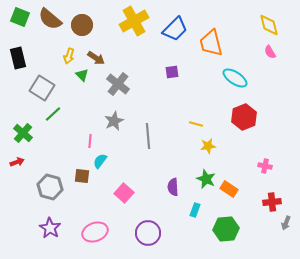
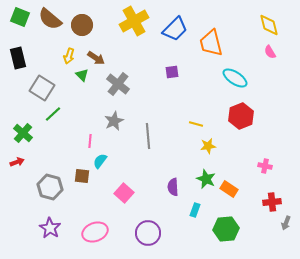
red hexagon: moved 3 px left, 1 px up
